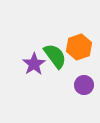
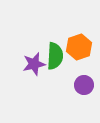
green semicircle: rotated 40 degrees clockwise
purple star: rotated 20 degrees clockwise
